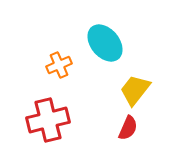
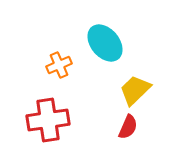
yellow trapezoid: rotated 8 degrees clockwise
red cross: rotated 6 degrees clockwise
red semicircle: moved 1 px up
